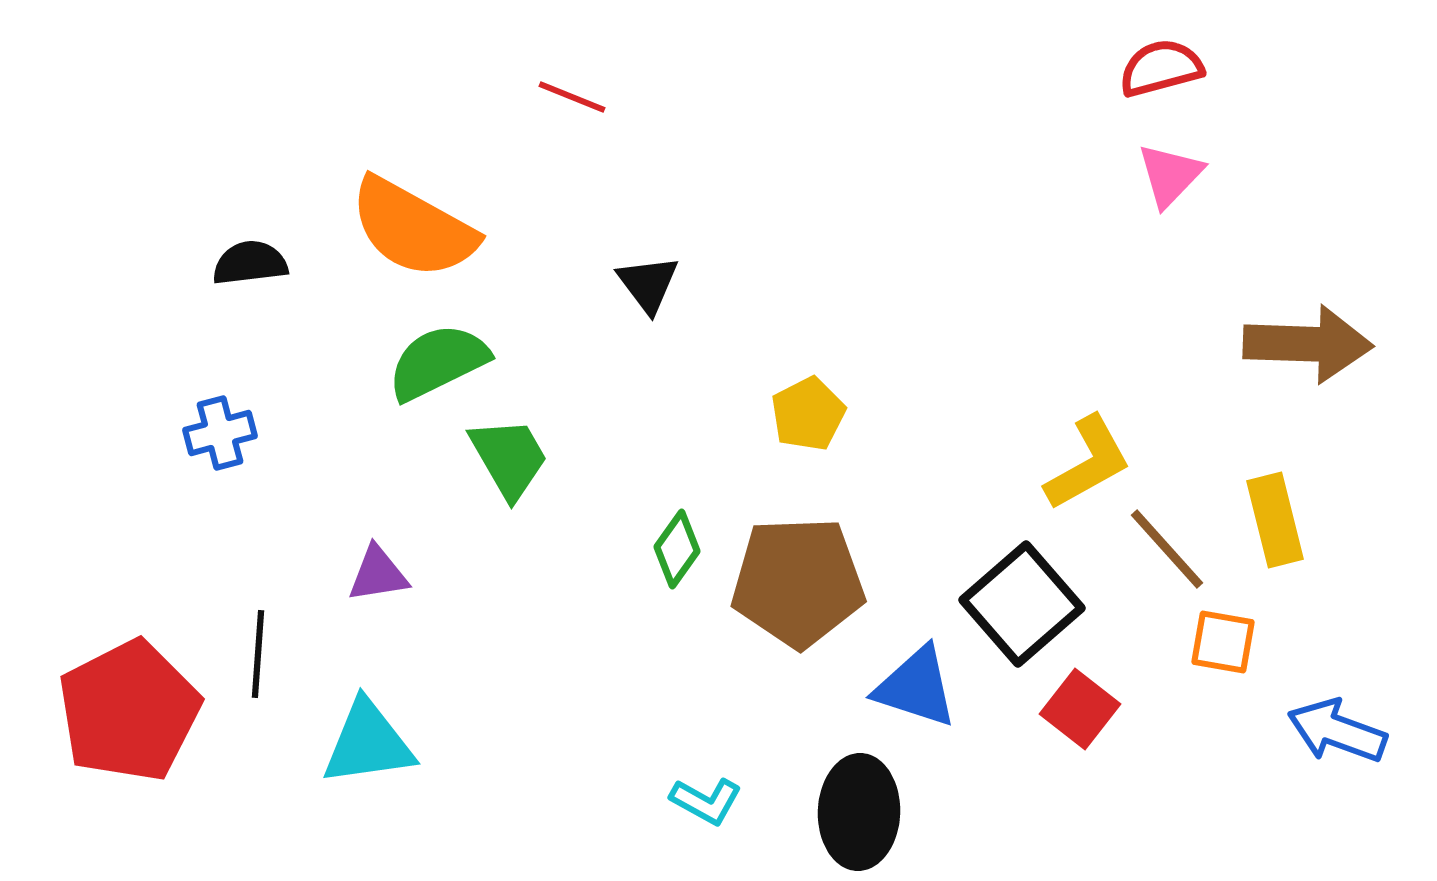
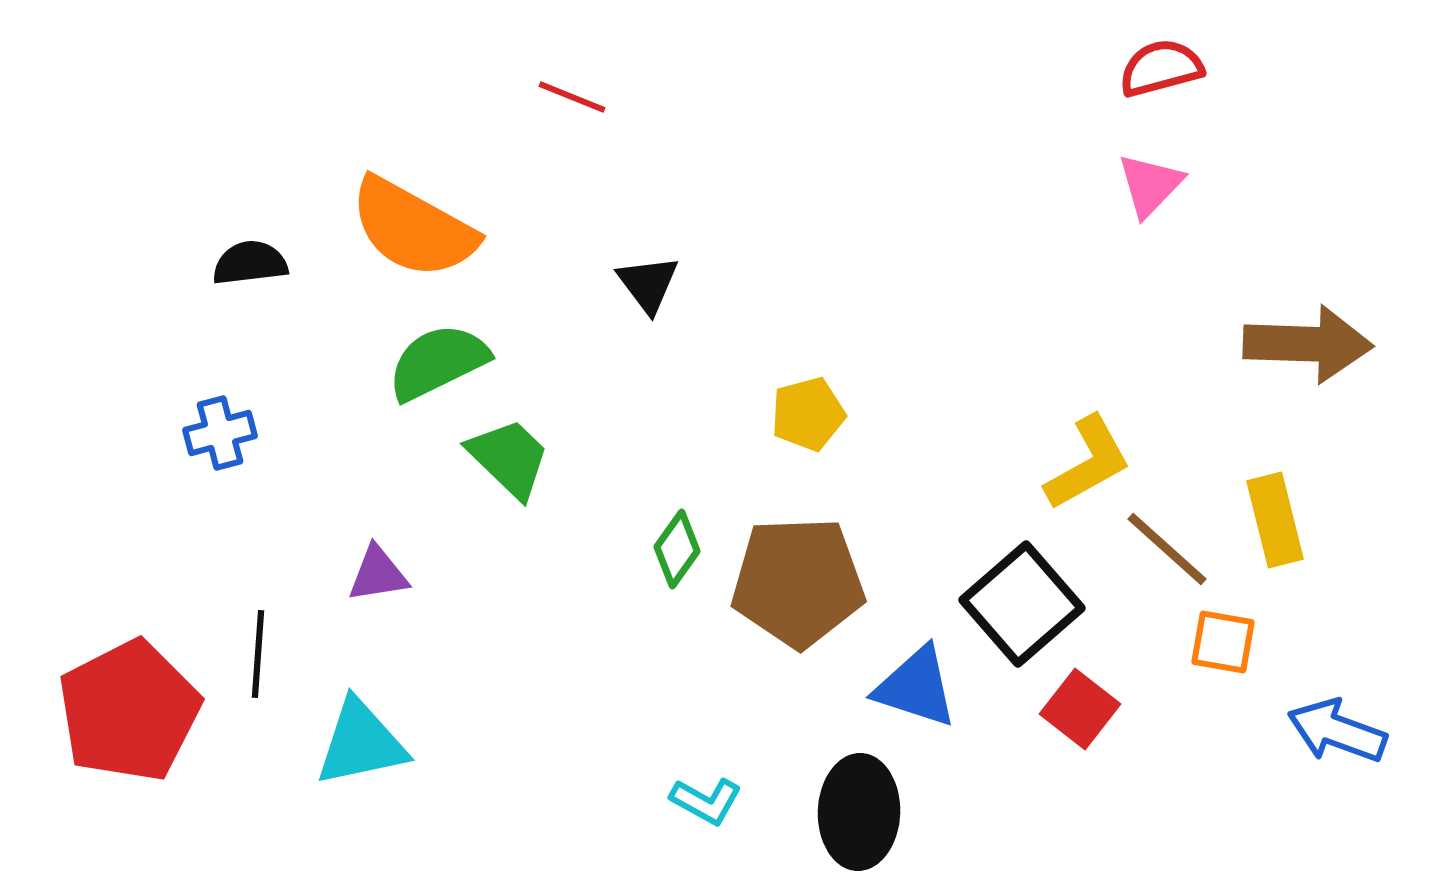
pink triangle: moved 20 px left, 10 px down
yellow pentagon: rotated 12 degrees clockwise
green trapezoid: rotated 16 degrees counterclockwise
brown line: rotated 6 degrees counterclockwise
cyan triangle: moved 7 px left; rotated 4 degrees counterclockwise
